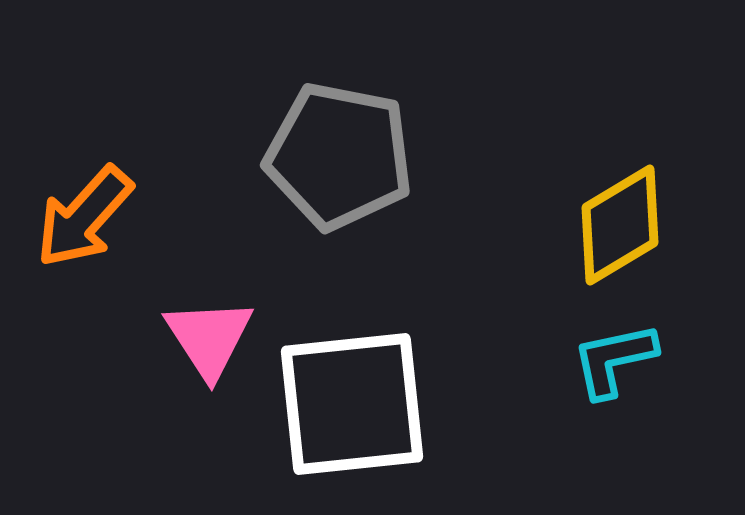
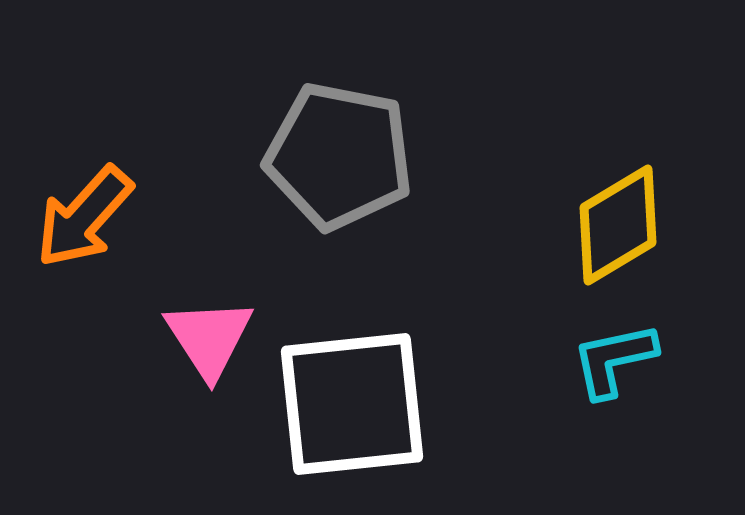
yellow diamond: moved 2 px left
